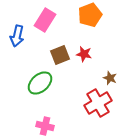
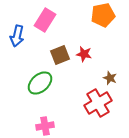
orange pentagon: moved 13 px right; rotated 10 degrees clockwise
pink cross: rotated 24 degrees counterclockwise
